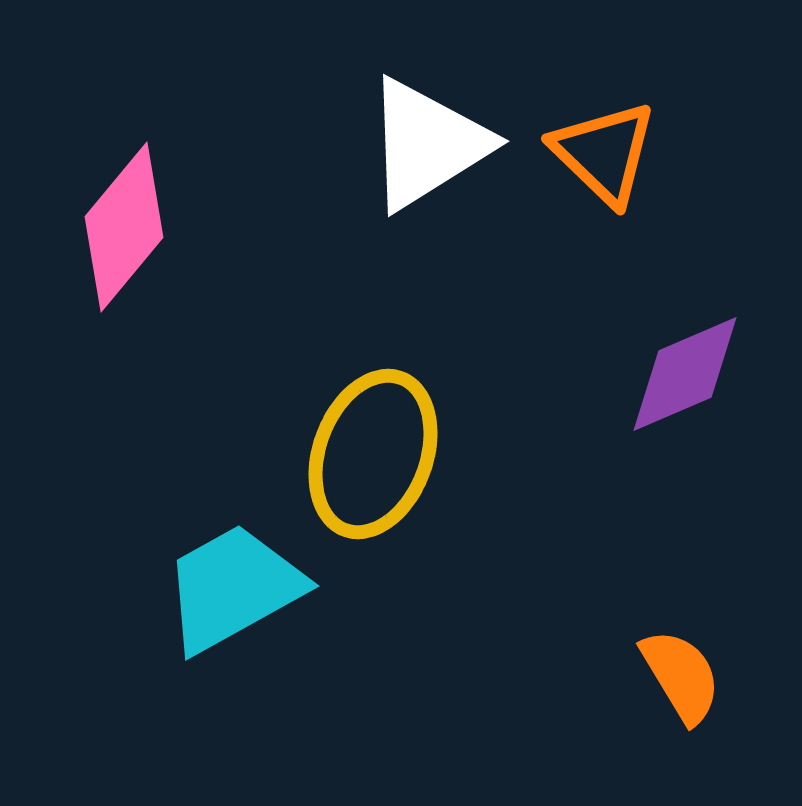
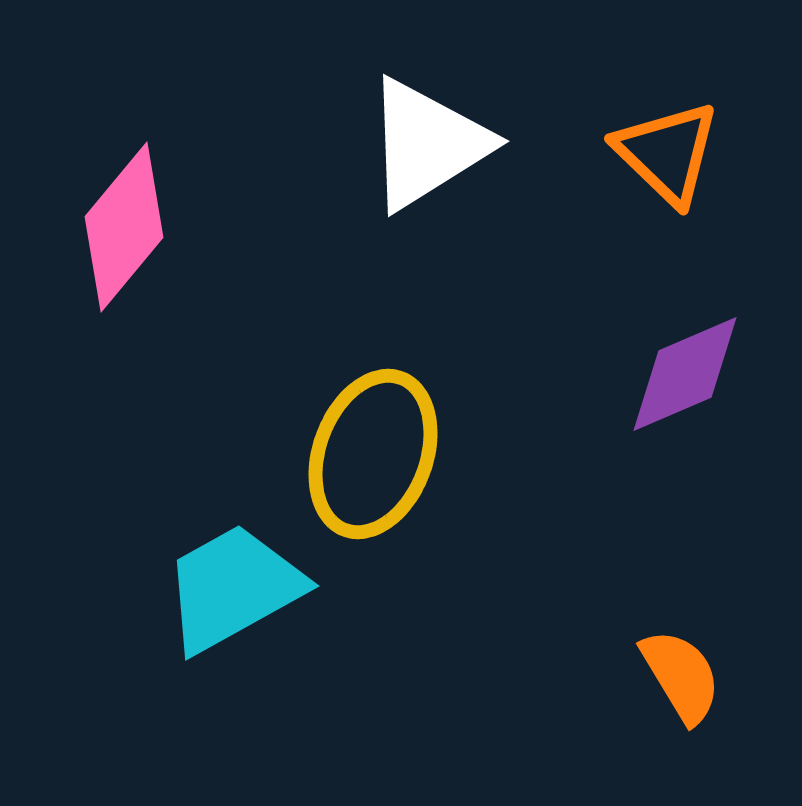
orange triangle: moved 63 px right
